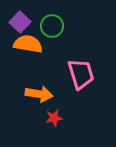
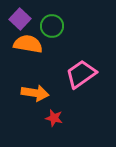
purple square: moved 3 px up
pink trapezoid: rotated 108 degrees counterclockwise
orange arrow: moved 4 px left, 1 px up
red star: rotated 24 degrees clockwise
